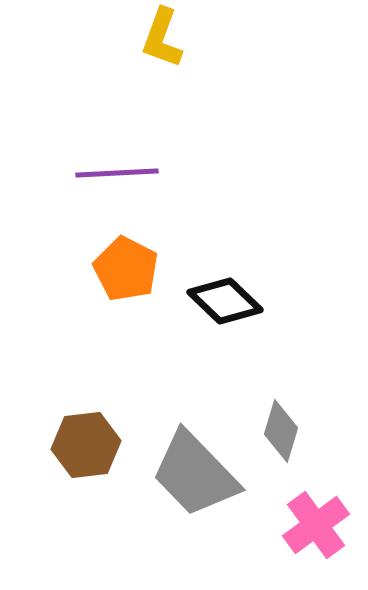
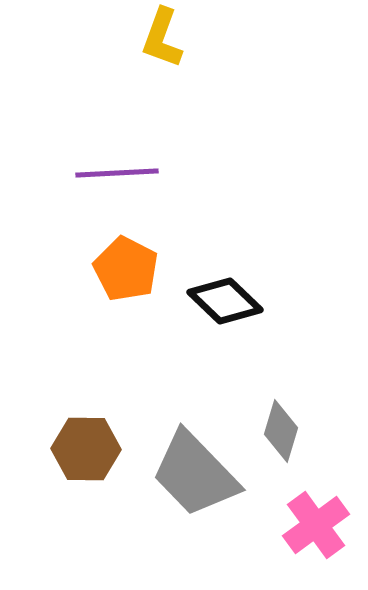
brown hexagon: moved 4 px down; rotated 8 degrees clockwise
